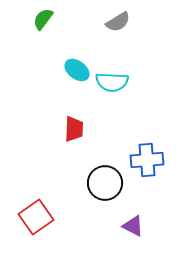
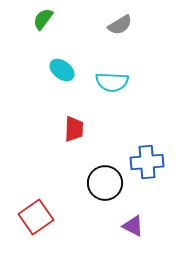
gray semicircle: moved 2 px right, 3 px down
cyan ellipse: moved 15 px left
blue cross: moved 2 px down
